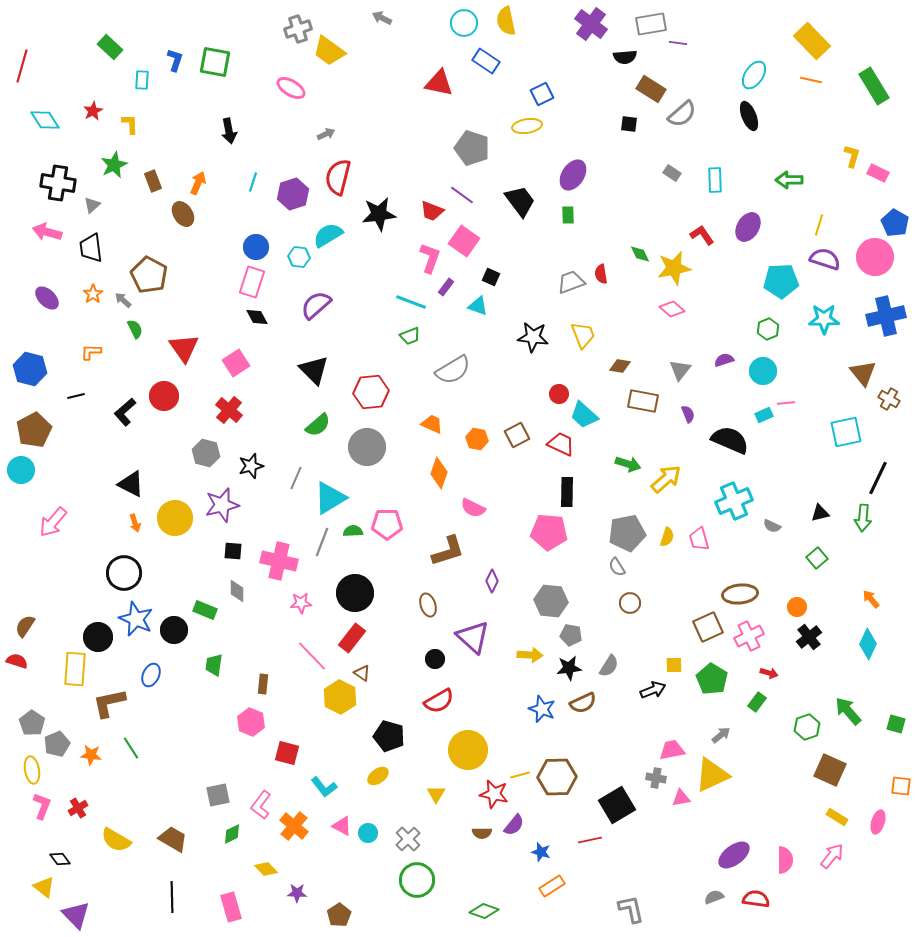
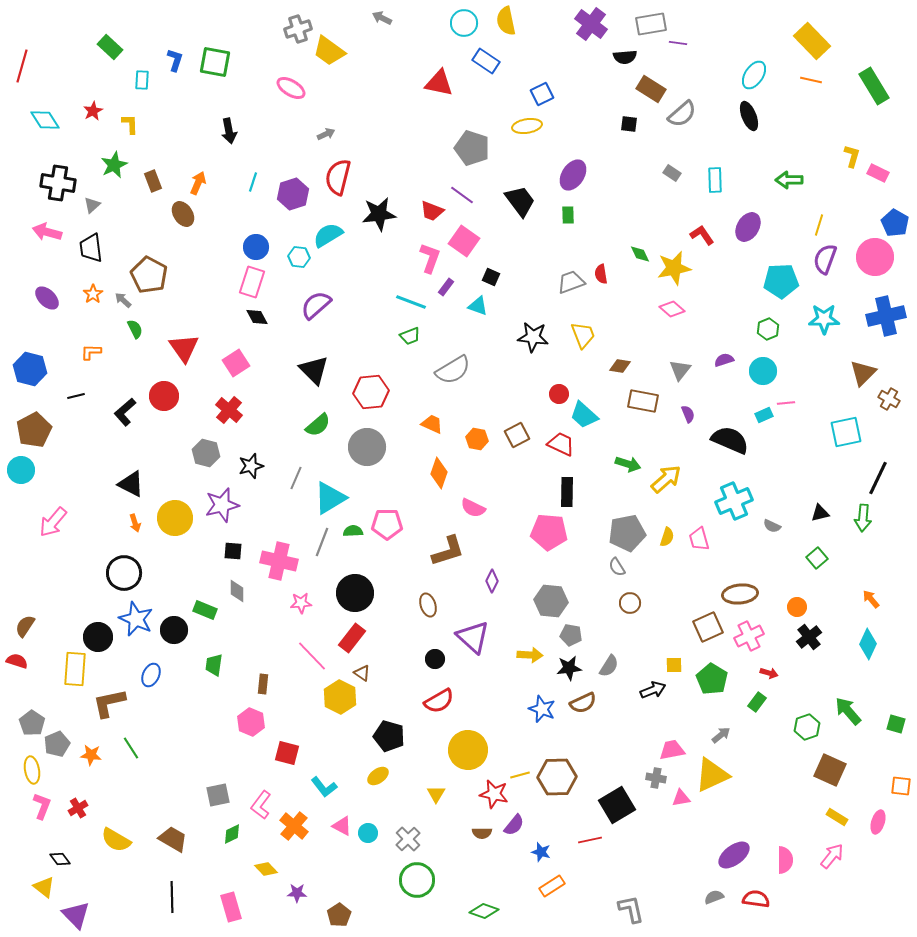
purple semicircle at (825, 259): rotated 88 degrees counterclockwise
brown triangle at (863, 373): rotated 24 degrees clockwise
